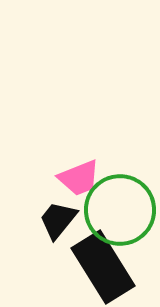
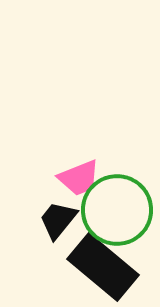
green circle: moved 3 px left
black rectangle: rotated 18 degrees counterclockwise
